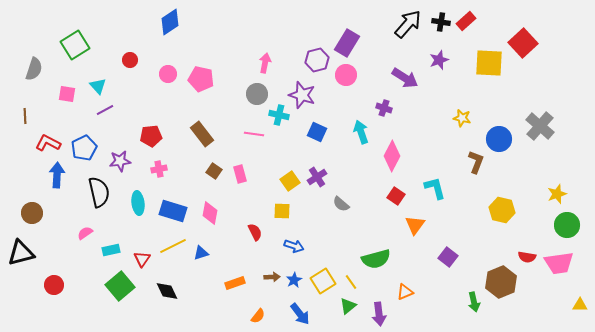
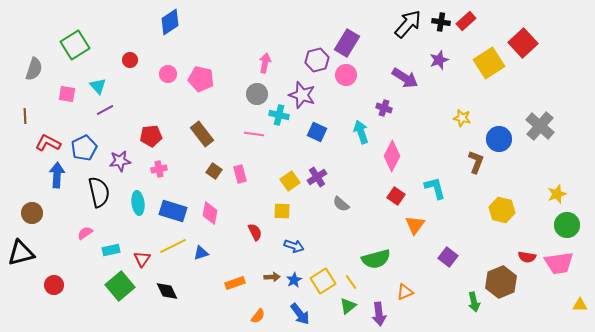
yellow square at (489, 63): rotated 36 degrees counterclockwise
